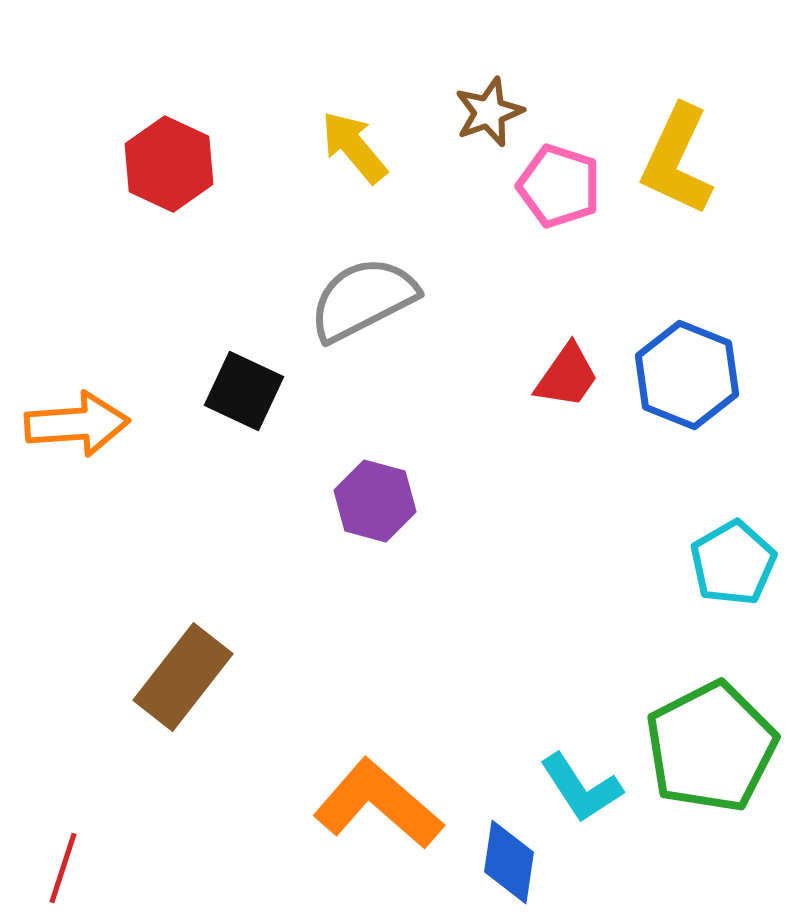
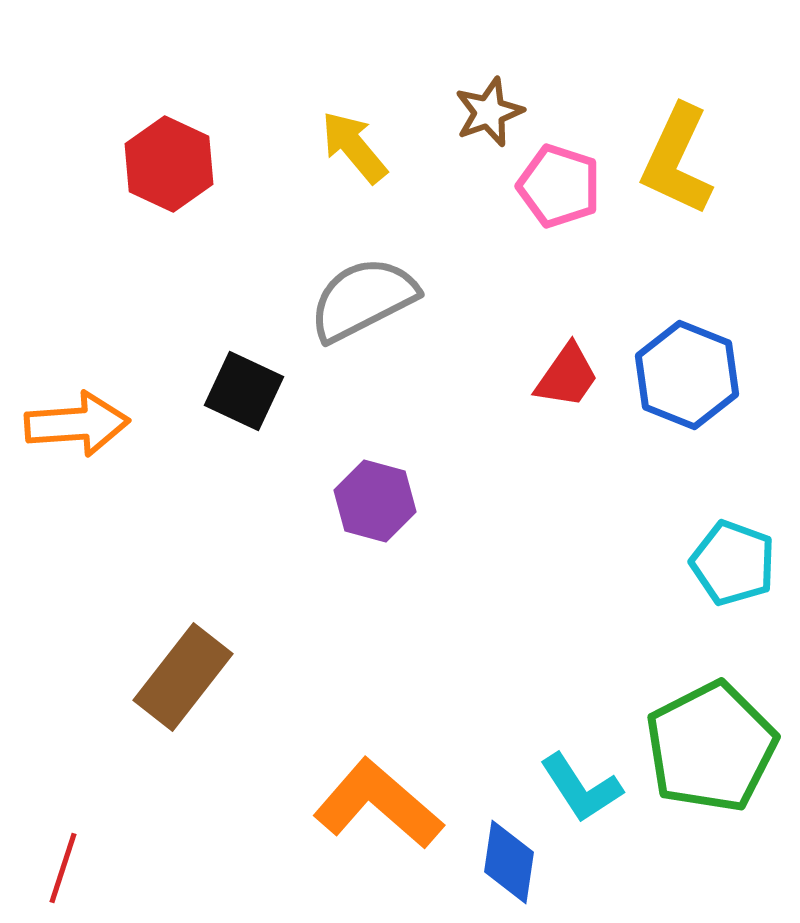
cyan pentagon: rotated 22 degrees counterclockwise
